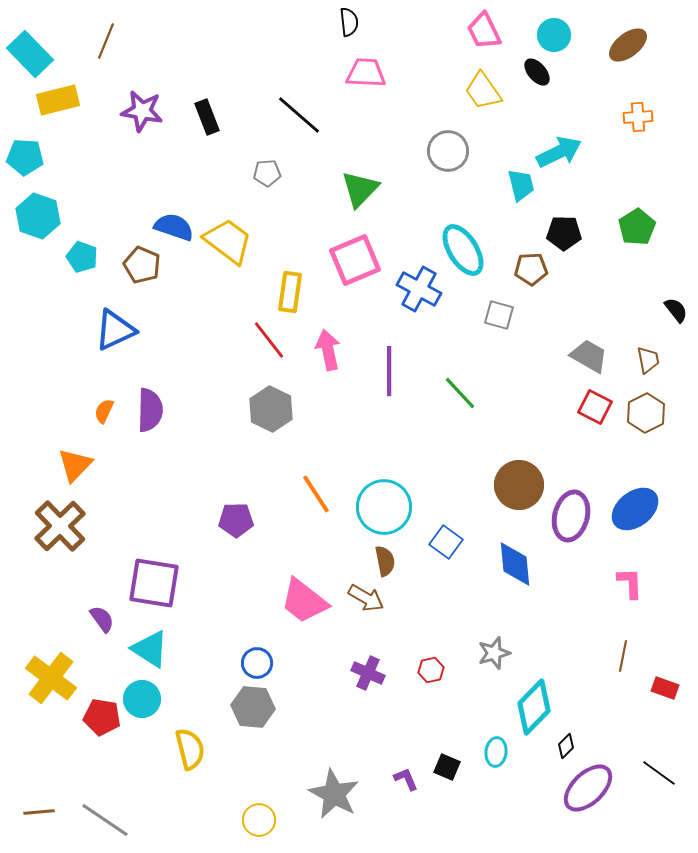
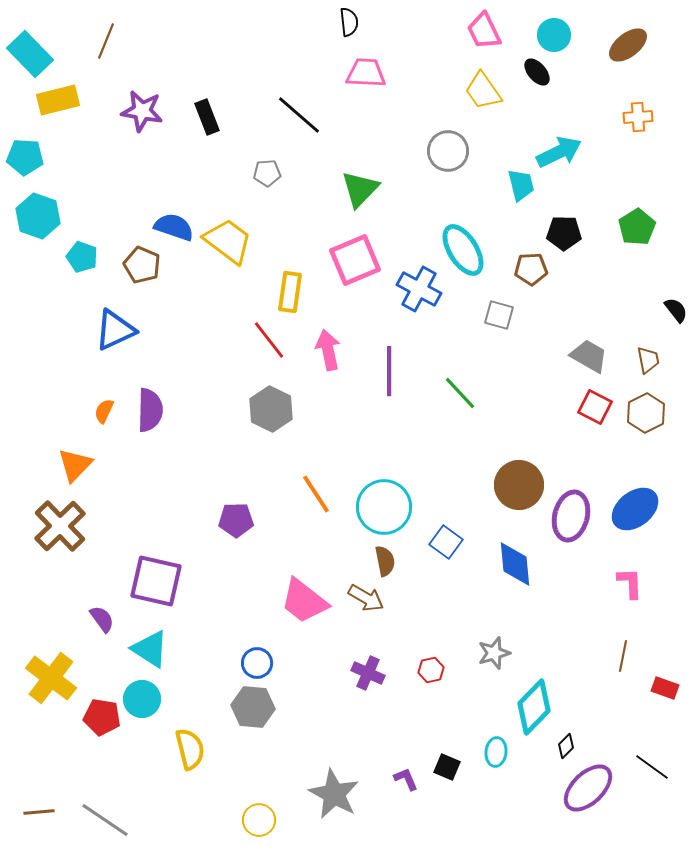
purple square at (154, 583): moved 2 px right, 2 px up; rotated 4 degrees clockwise
black line at (659, 773): moved 7 px left, 6 px up
